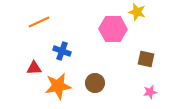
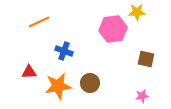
yellow star: rotated 18 degrees counterclockwise
pink hexagon: rotated 8 degrees counterclockwise
blue cross: moved 2 px right
red triangle: moved 5 px left, 4 px down
brown circle: moved 5 px left
pink star: moved 8 px left, 4 px down
